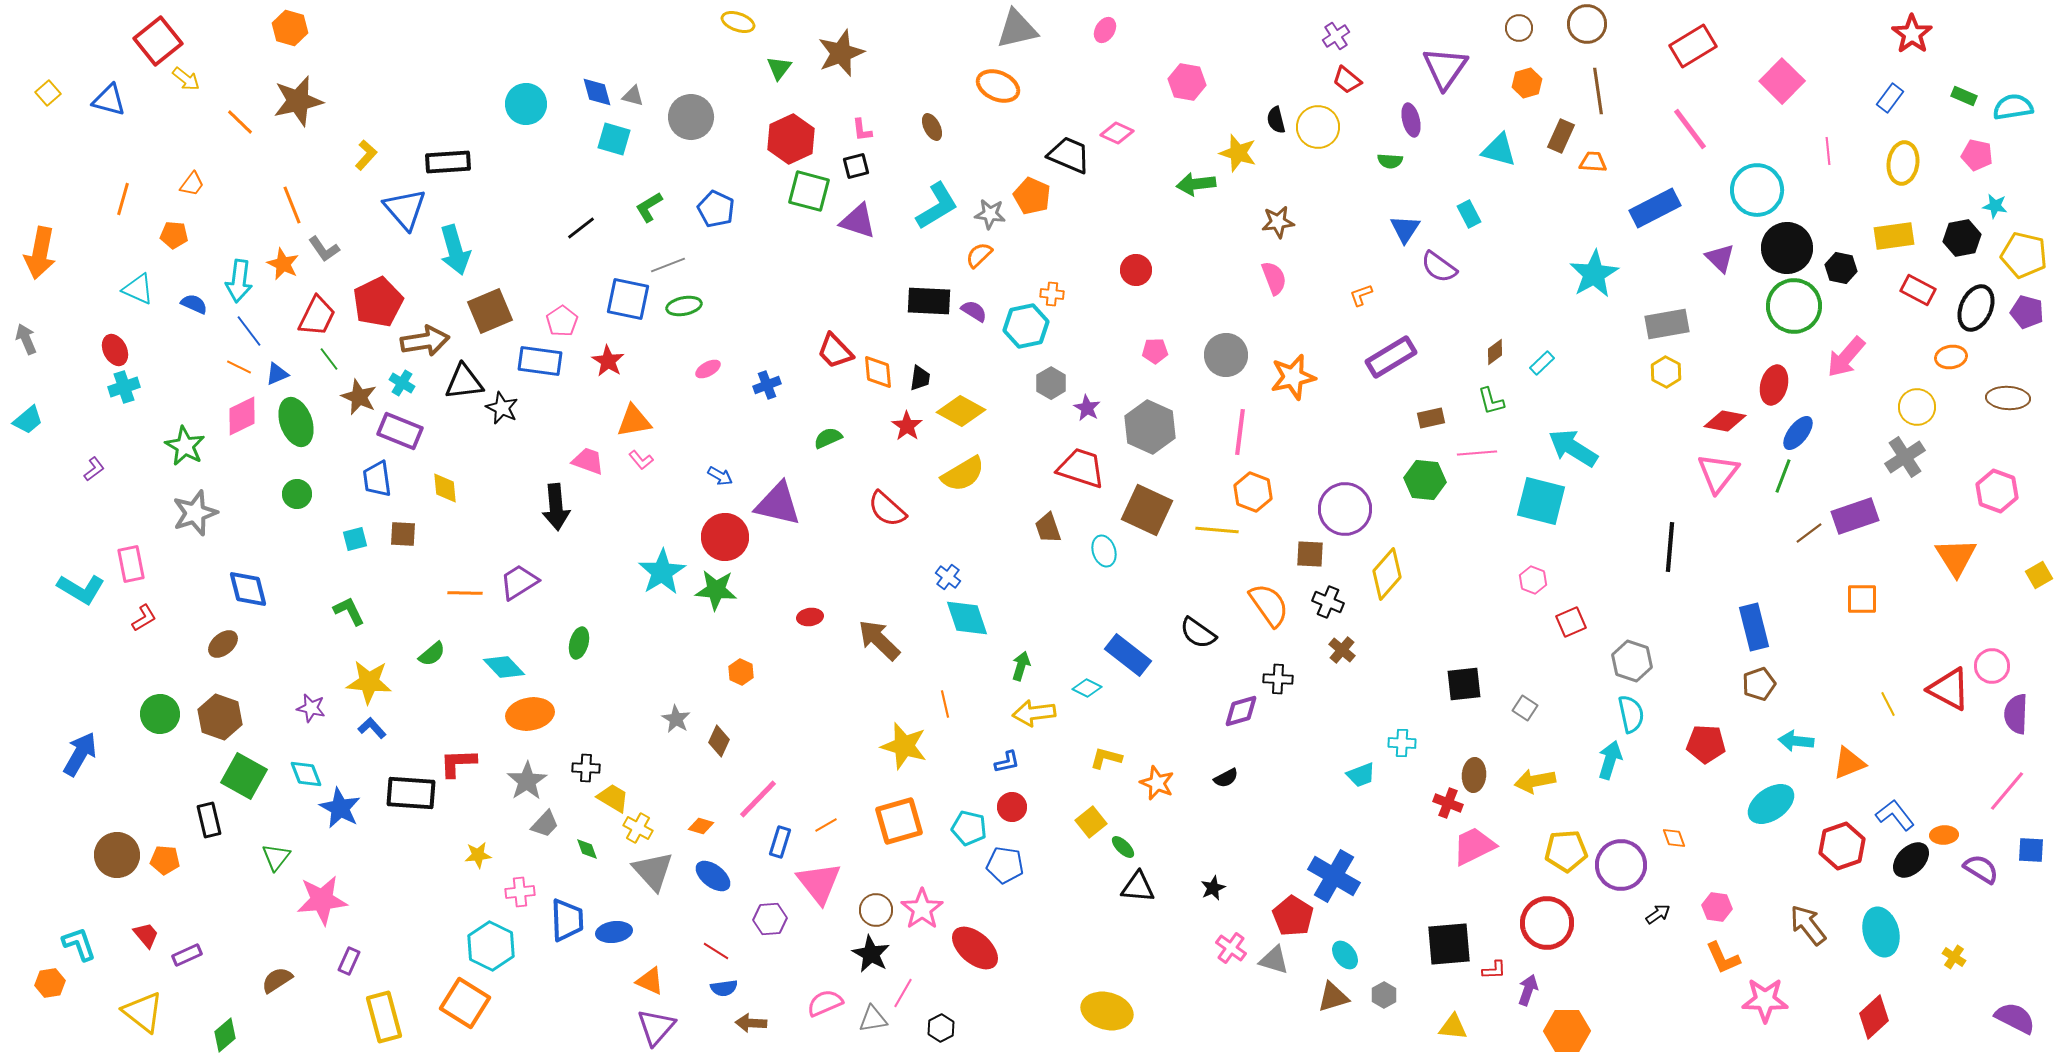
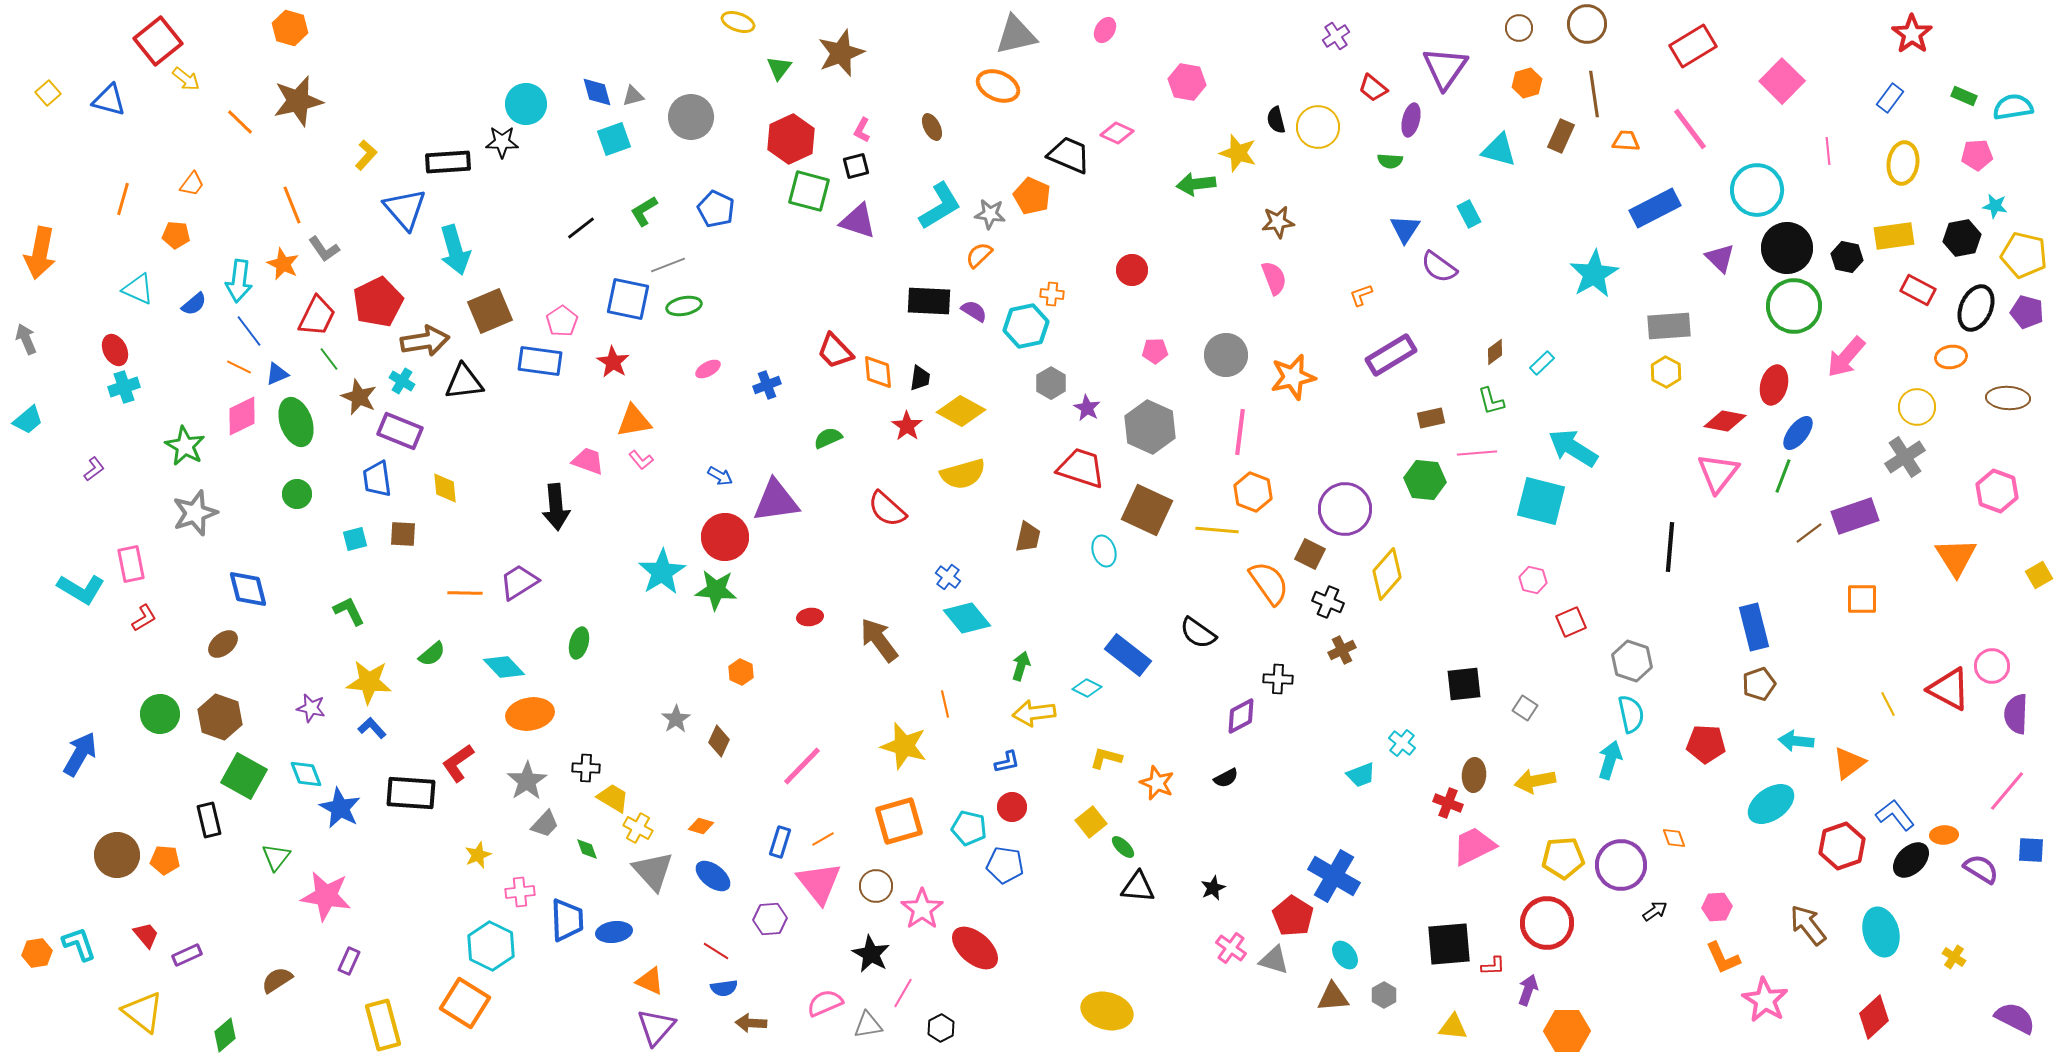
gray triangle at (1017, 29): moved 1 px left, 6 px down
red trapezoid at (1347, 80): moved 26 px right, 8 px down
brown line at (1598, 91): moved 4 px left, 3 px down
gray triangle at (633, 96): rotated 30 degrees counterclockwise
purple ellipse at (1411, 120): rotated 28 degrees clockwise
pink L-shape at (862, 130): rotated 35 degrees clockwise
cyan square at (614, 139): rotated 36 degrees counterclockwise
pink pentagon at (1977, 155): rotated 16 degrees counterclockwise
orange trapezoid at (1593, 162): moved 33 px right, 21 px up
cyan L-shape at (937, 206): moved 3 px right
green L-shape at (649, 207): moved 5 px left, 4 px down
orange pentagon at (174, 235): moved 2 px right
black hexagon at (1841, 268): moved 6 px right, 11 px up
red circle at (1136, 270): moved 4 px left
blue semicircle at (194, 304): rotated 116 degrees clockwise
gray rectangle at (1667, 324): moved 2 px right, 2 px down; rotated 6 degrees clockwise
purple rectangle at (1391, 357): moved 2 px up
red star at (608, 361): moved 5 px right, 1 px down
cyan cross at (402, 383): moved 2 px up
black star at (502, 408): moved 266 px up; rotated 24 degrees counterclockwise
yellow semicircle at (963, 474): rotated 15 degrees clockwise
purple triangle at (778, 504): moved 2 px left, 3 px up; rotated 21 degrees counterclockwise
brown trapezoid at (1048, 528): moved 20 px left, 9 px down; rotated 148 degrees counterclockwise
brown square at (1310, 554): rotated 24 degrees clockwise
pink hexagon at (1533, 580): rotated 8 degrees counterclockwise
orange semicircle at (1269, 605): moved 22 px up
cyan diamond at (967, 618): rotated 21 degrees counterclockwise
brown arrow at (879, 640): rotated 9 degrees clockwise
brown cross at (1342, 650): rotated 24 degrees clockwise
purple diamond at (1241, 711): moved 5 px down; rotated 12 degrees counterclockwise
gray star at (676, 719): rotated 8 degrees clockwise
cyan cross at (1402, 743): rotated 36 degrees clockwise
red L-shape at (458, 763): rotated 33 degrees counterclockwise
orange triangle at (1849, 763): rotated 15 degrees counterclockwise
pink line at (758, 799): moved 44 px right, 33 px up
orange line at (826, 825): moved 3 px left, 14 px down
yellow pentagon at (1566, 851): moved 3 px left, 7 px down
yellow star at (478, 855): rotated 16 degrees counterclockwise
pink star at (322, 900): moved 4 px right, 4 px up; rotated 15 degrees clockwise
pink hexagon at (1717, 907): rotated 12 degrees counterclockwise
brown circle at (876, 910): moved 24 px up
black arrow at (1658, 914): moved 3 px left, 3 px up
red L-shape at (1494, 970): moved 1 px left, 4 px up
orange hexagon at (50, 983): moved 13 px left, 30 px up
brown triangle at (1333, 997): rotated 12 degrees clockwise
pink star at (1765, 1000): rotated 30 degrees clockwise
yellow rectangle at (384, 1017): moved 1 px left, 8 px down
gray triangle at (873, 1019): moved 5 px left, 6 px down
